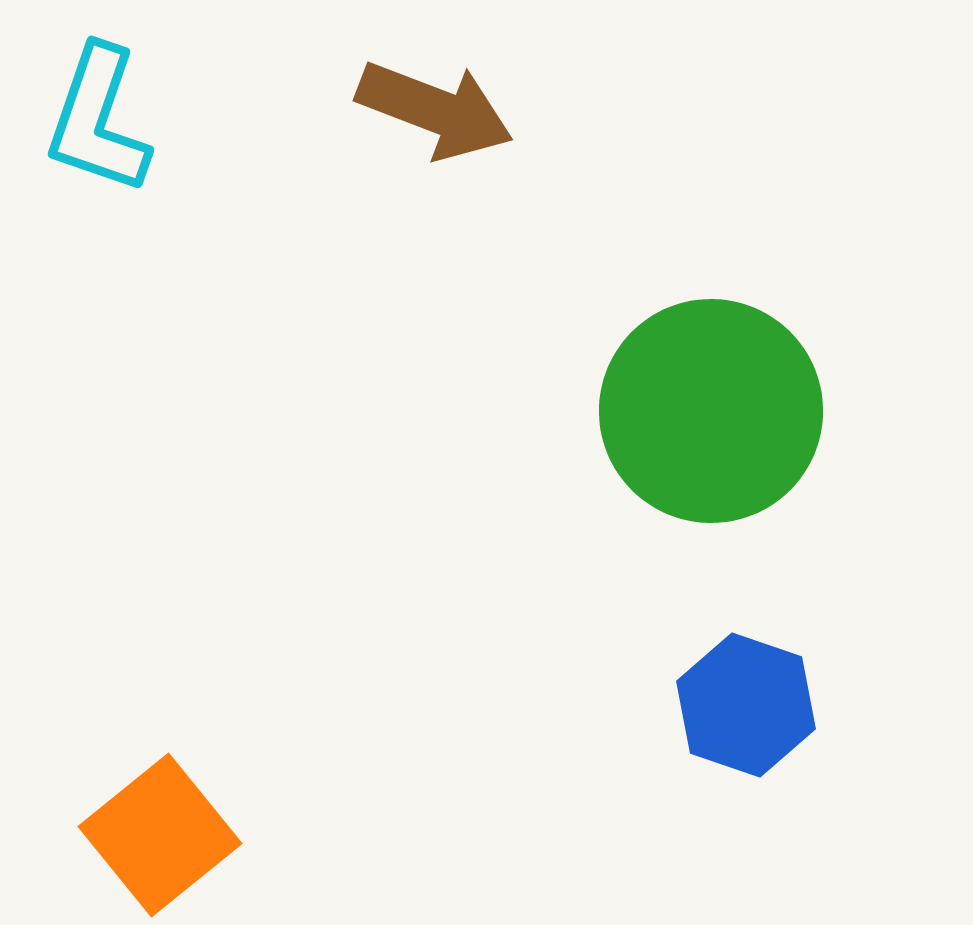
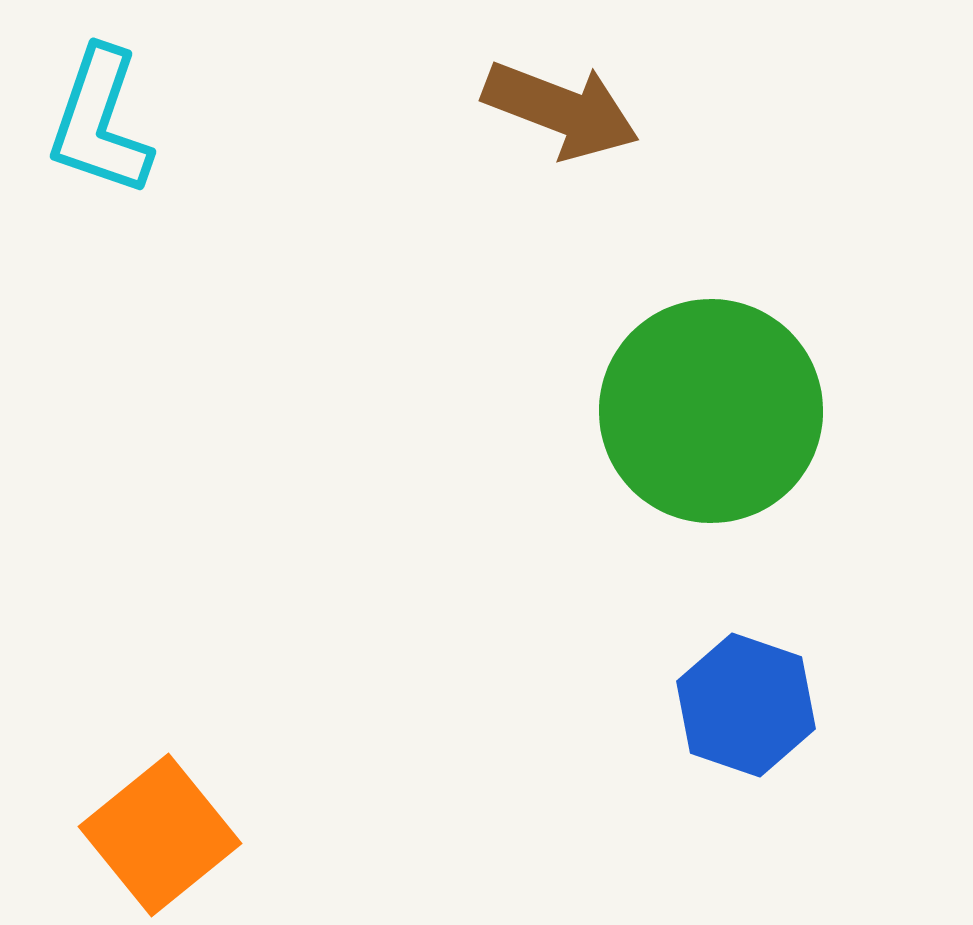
brown arrow: moved 126 px right
cyan L-shape: moved 2 px right, 2 px down
